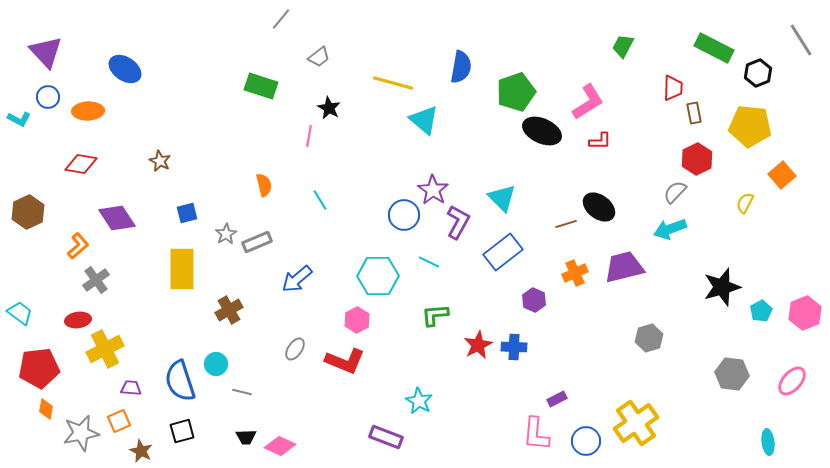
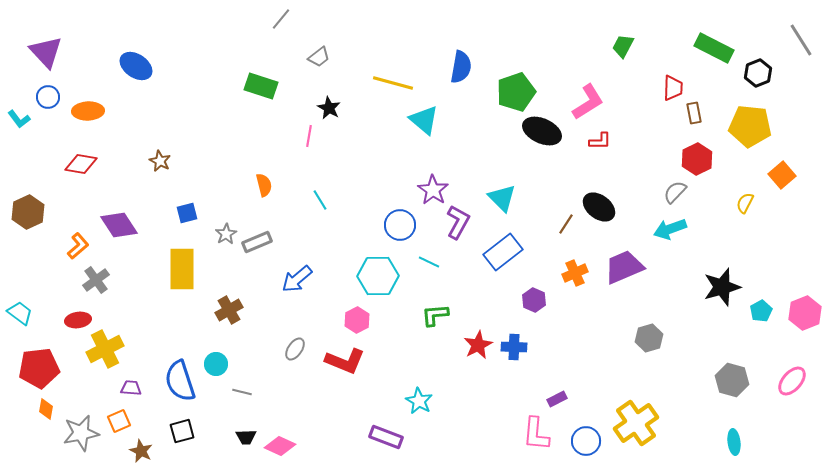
blue ellipse at (125, 69): moved 11 px right, 3 px up
cyan L-shape at (19, 119): rotated 25 degrees clockwise
blue circle at (404, 215): moved 4 px left, 10 px down
purple diamond at (117, 218): moved 2 px right, 7 px down
brown line at (566, 224): rotated 40 degrees counterclockwise
purple trapezoid at (624, 267): rotated 9 degrees counterclockwise
gray hexagon at (732, 374): moved 6 px down; rotated 8 degrees clockwise
cyan ellipse at (768, 442): moved 34 px left
